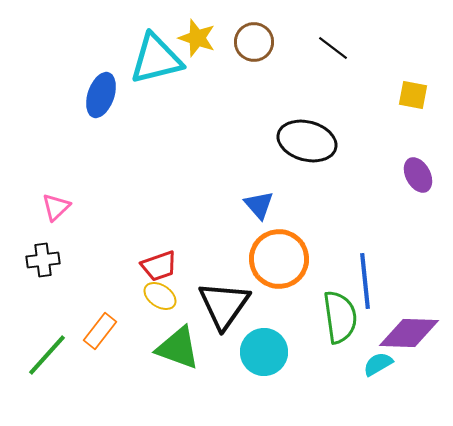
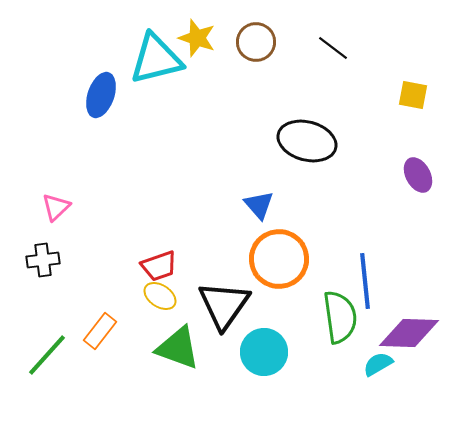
brown circle: moved 2 px right
